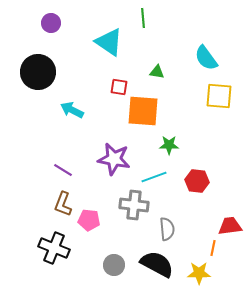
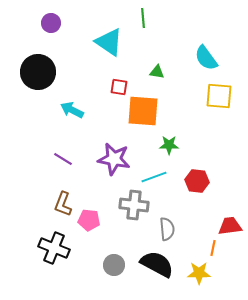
purple line: moved 11 px up
